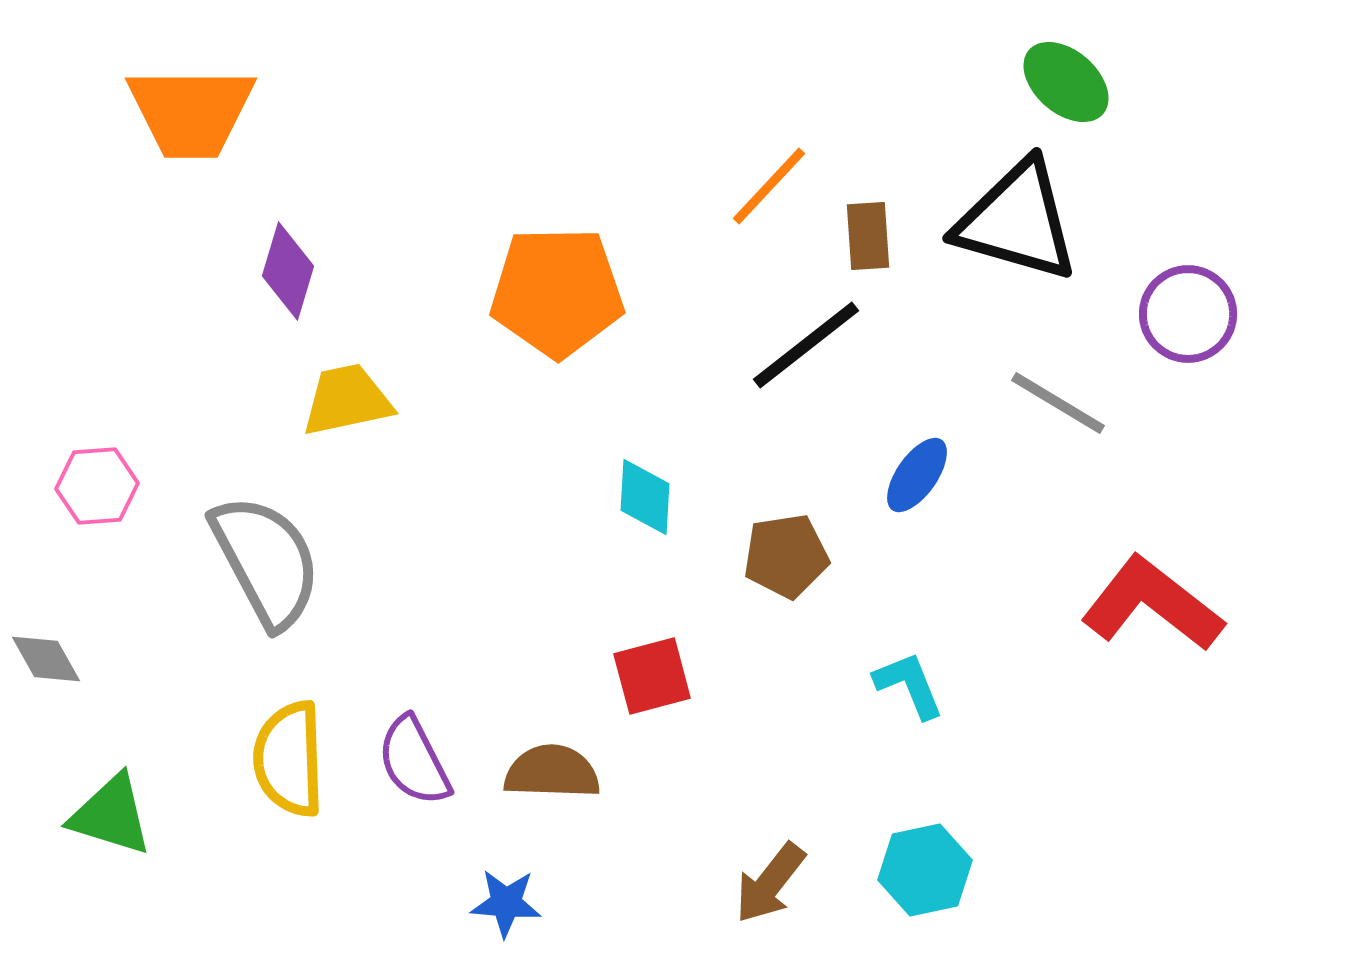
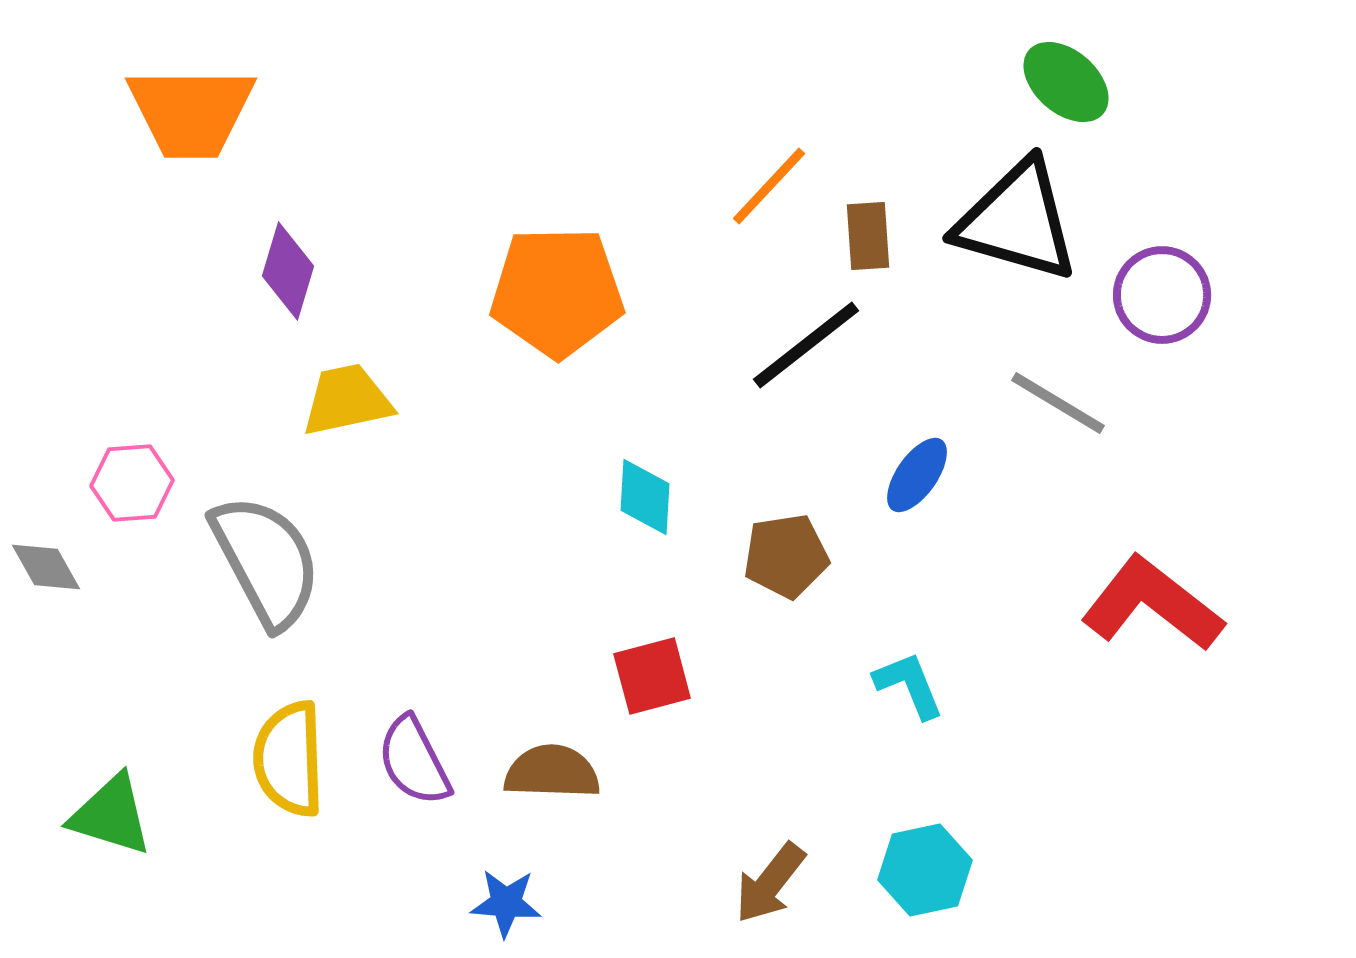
purple circle: moved 26 px left, 19 px up
pink hexagon: moved 35 px right, 3 px up
gray diamond: moved 92 px up
